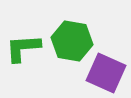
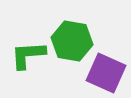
green L-shape: moved 5 px right, 7 px down
